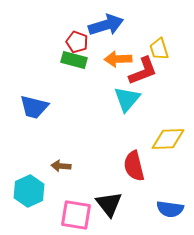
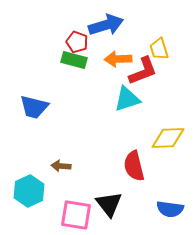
cyan triangle: rotated 32 degrees clockwise
yellow diamond: moved 1 px up
